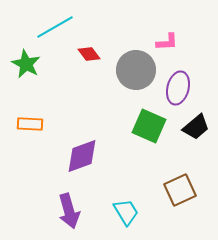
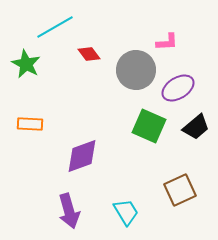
purple ellipse: rotated 44 degrees clockwise
